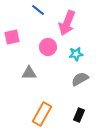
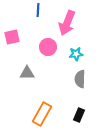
blue line: rotated 56 degrees clockwise
gray triangle: moved 2 px left
gray semicircle: rotated 60 degrees counterclockwise
